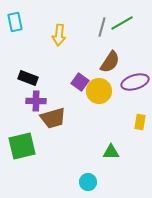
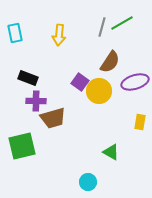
cyan rectangle: moved 11 px down
green triangle: rotated 30 degrees clockwise
